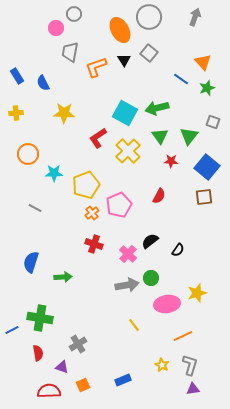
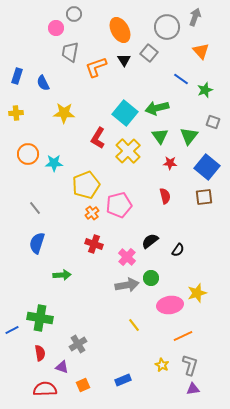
gray circle at (149, 17): moved 18 px right, 10 px down
orange triangle at (203, 62): moved 2 px left, 11 px up
blue rectangle at (17, 76): rotated 49 degrees clockwise
green star at (207, 88): moved 2 px left, 2 px down
cyan square at (125, 113): rotated 10 degrees clockwise
red L-shape at (98, 138): rotated 25 degrees counterclockwise
red star at (171, 161): moved 1 px left, 2 px down
cyan star at (54, 173): moved 10 px up
red semicircle at (159, 196): moved 6 px right; rotated 42 degrees counterclockwise
pink pentagon at (119, 205): rotated 10 degrees clockwise
gray line at (35, 208): rotated 24 degrees clockwise
pink cross at (128, 254): moved 1 px left, 3 px down
blue semicircle at (31, 262): moved 6 px right, 19 px up
green arrow at (63, 277): moved 1 px left, 2 px up
pink ellipse at (167, 304): moved 3 px right, 1 px down
red semicircle at (38, 353): moved 2 px right
red semicircle at (49, 391): moved 4 px left, 2 px up
